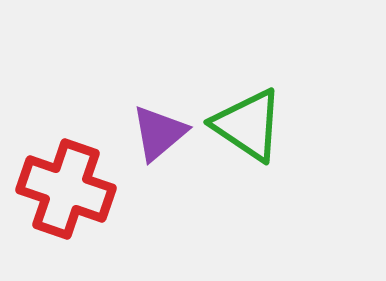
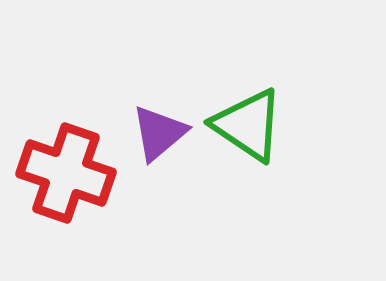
red cross: moved 16 px up
